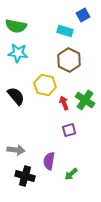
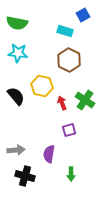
green semicircle: moved 1 px right, 3 px up
yellow hexagon: moved 3 px left, 1 px down
red arrow: moved 2 px left
gray arrow: rotated 12 degrees counterclockwise
purple semicircle: moved 7 px up
green arrow: rotated 48 degrees counterclockwise
